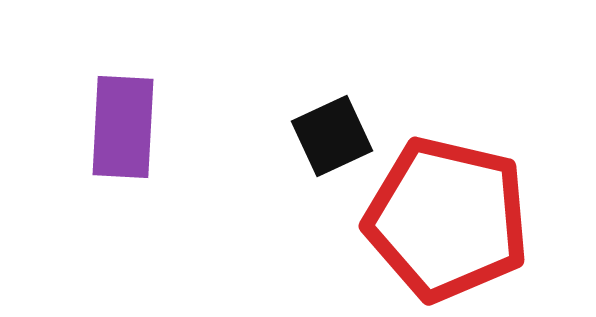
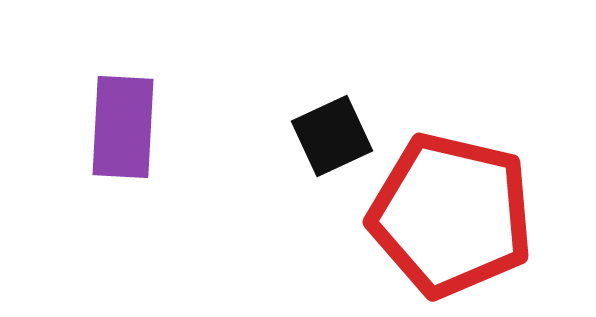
red pentagon: moved 4 px right, 4 px up
